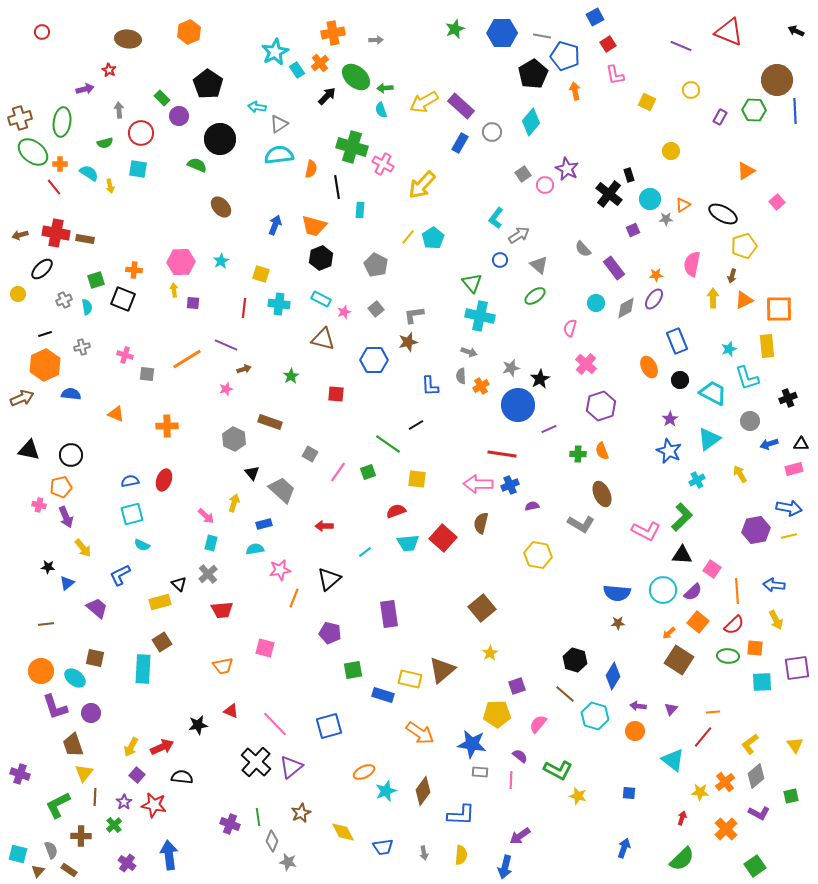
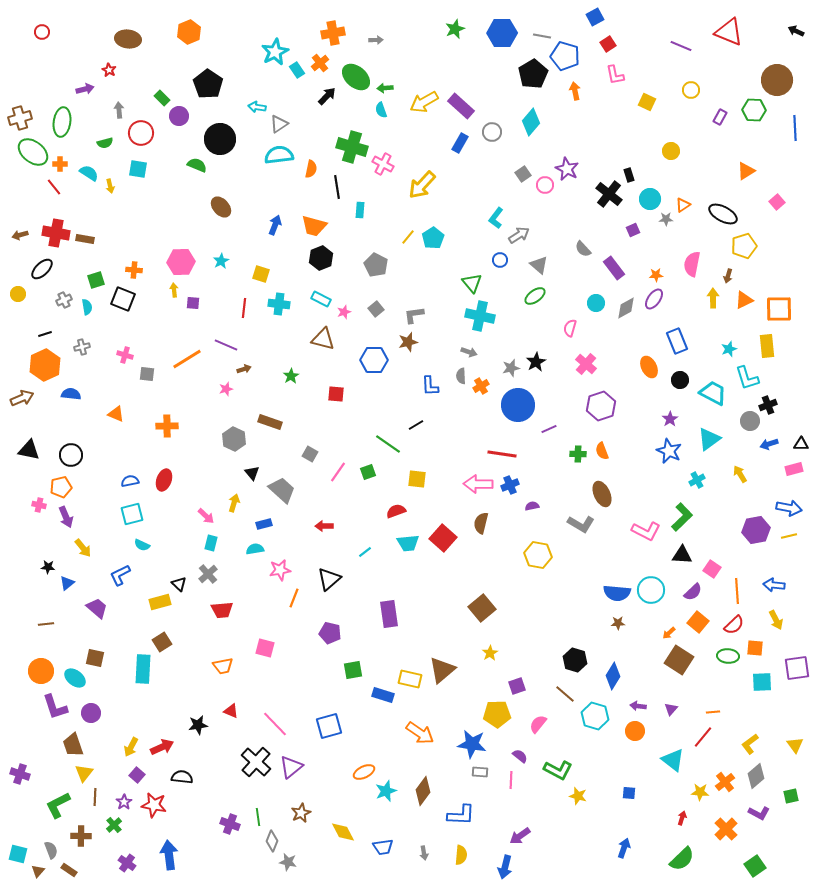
blue line at (795, 111): moved 17 px down
brown arrow at (732, 276): moved 4 px left
black star at (540, 379): moved 4 px left, 17 px up
black cross at (788, 398): moved 20 px left, 7 px down
cyan circle at (663, 590): moved 12 px left
